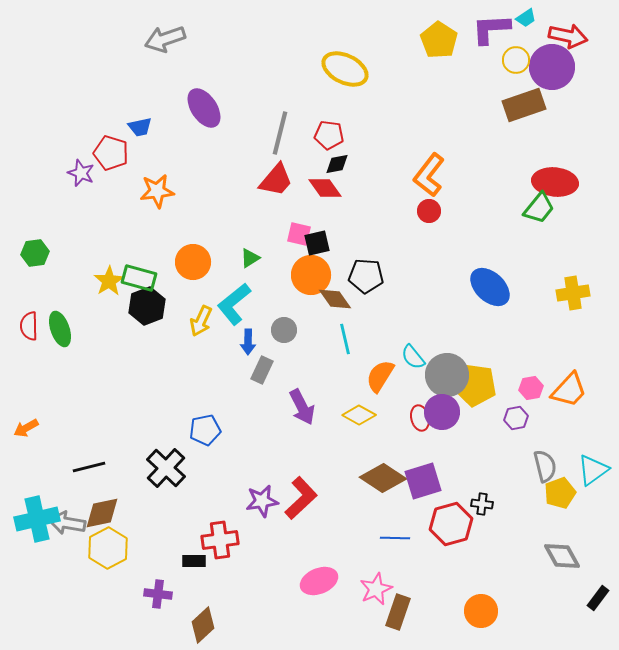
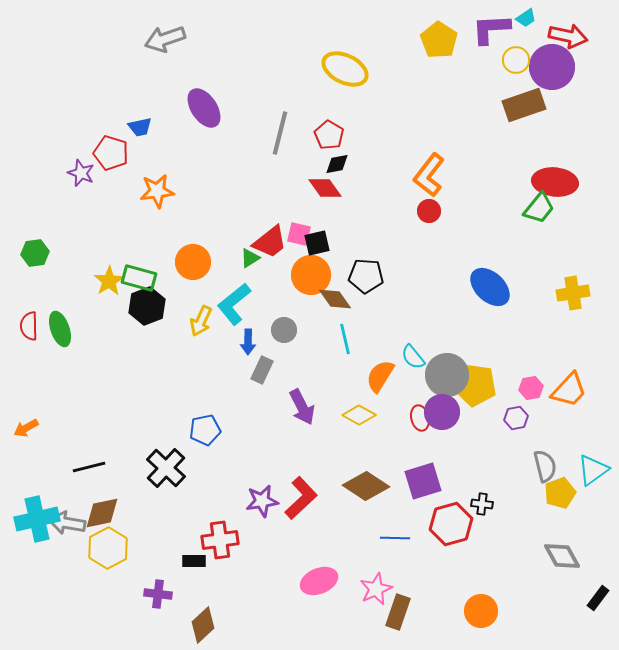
red pentagon at (329, 135): rotated 24 degrees clockwise
red trapezoid at (276, 180): moved 6 px left, 62 px down; rotated 12 degrees clockwise
brown diamond at (383, 478): moved 17 px left, 8 px down
